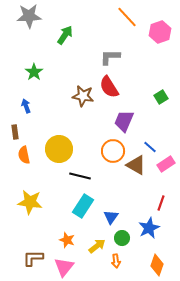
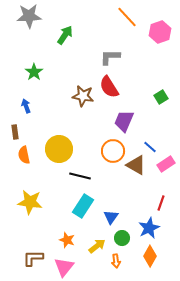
orange diamond: moved 7 px left, 9 px up; rotated 10 degrees clockwise
